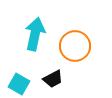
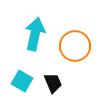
black trapezoid: moved 4 px down; rotated 85 degrees counterclockwise
cyan square: moved 3 px right, 3 px up
